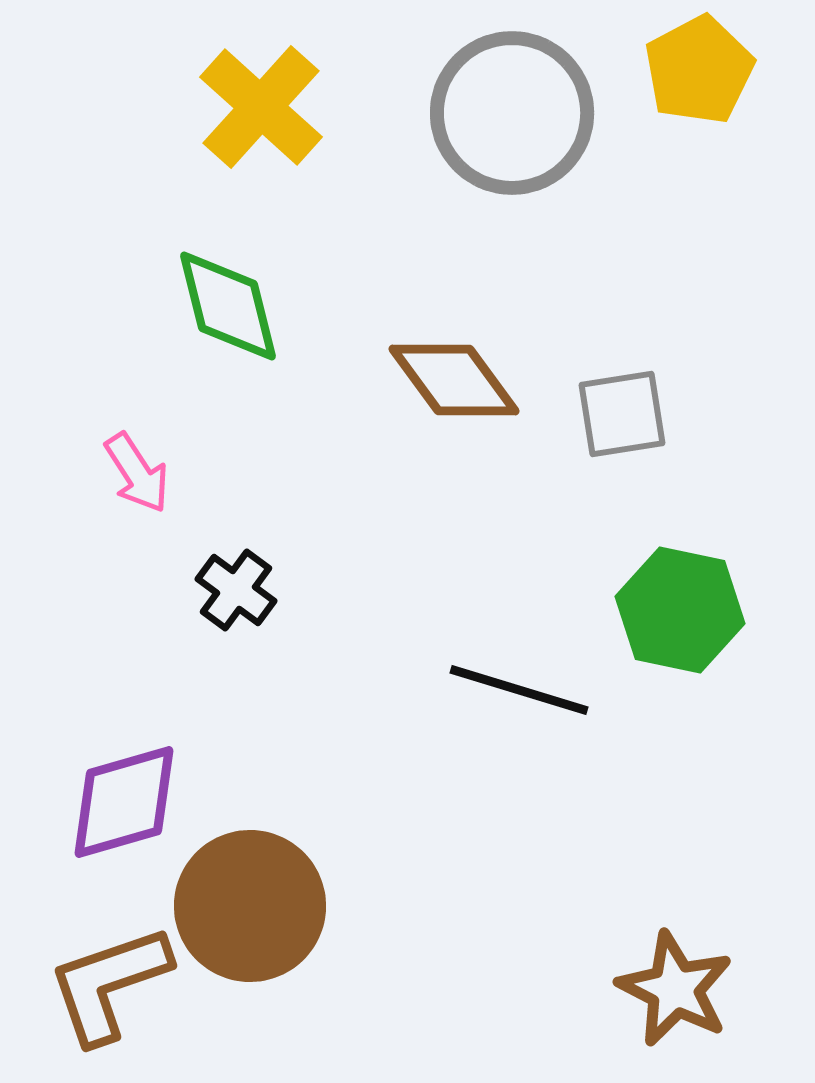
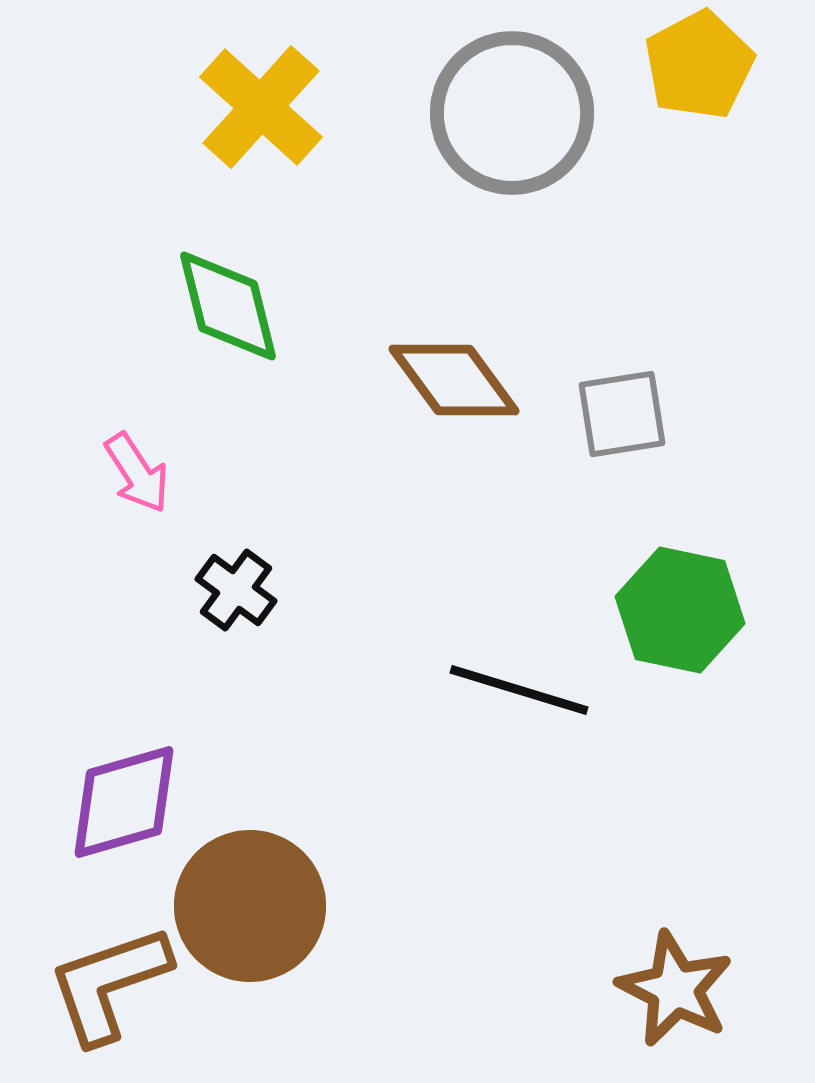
yellow pentagon: moved 5 px up
